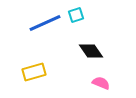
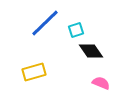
cyan square: moved 15 px down
blue line: rotated 20 degrees counterclockwise
